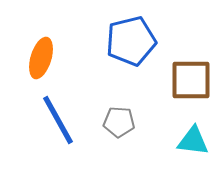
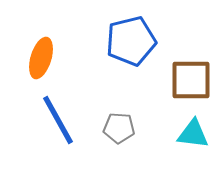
gray pentagon: moved 6 px down
cyan triangle: moved 7 px up
